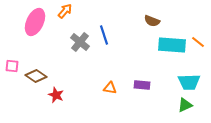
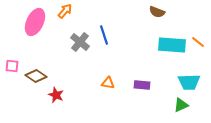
brown semicircle: moved 5 px right, 9 px up
orange triangle: moved 2 px left, 5 px up
green triangle: moved 4 px left
